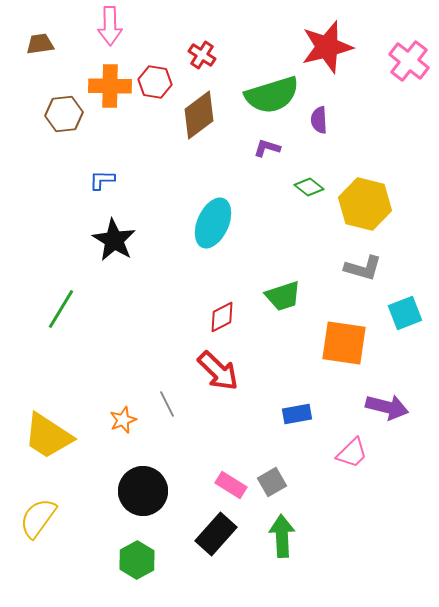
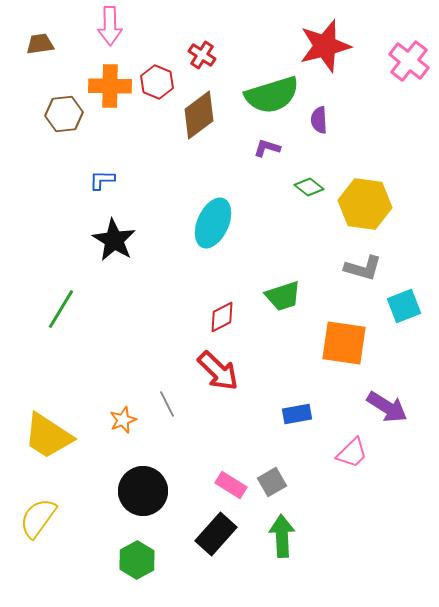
red star: moved 2 px left, 1 px up
red hexagon: moved 2 px right; rotated 12 degrees clockwise
yellow hexagon: rotated 6 degrees counterclockwise
cyan square: moved 1 px left, 7 px up
purple arrow: rotated 18 degrees clockwise
